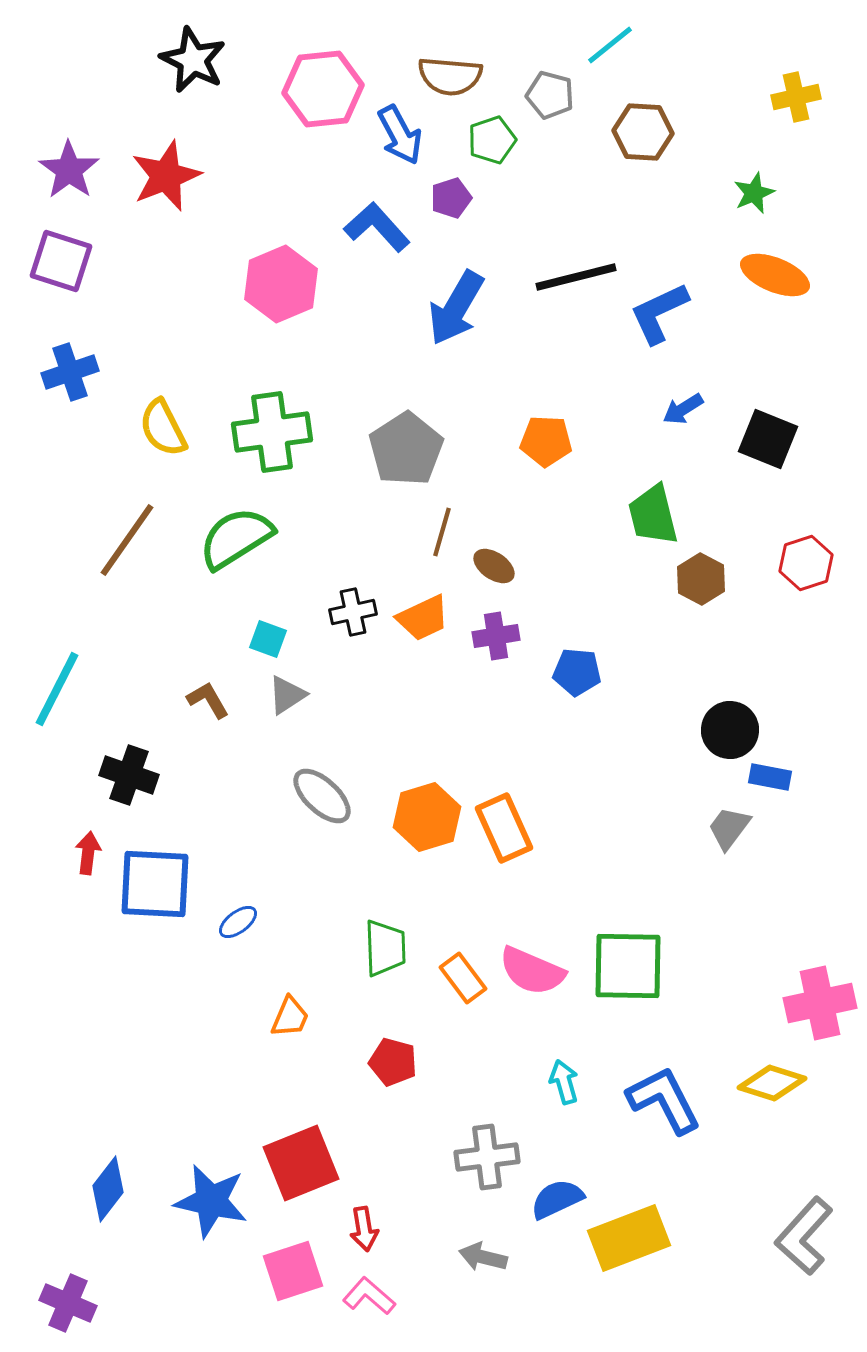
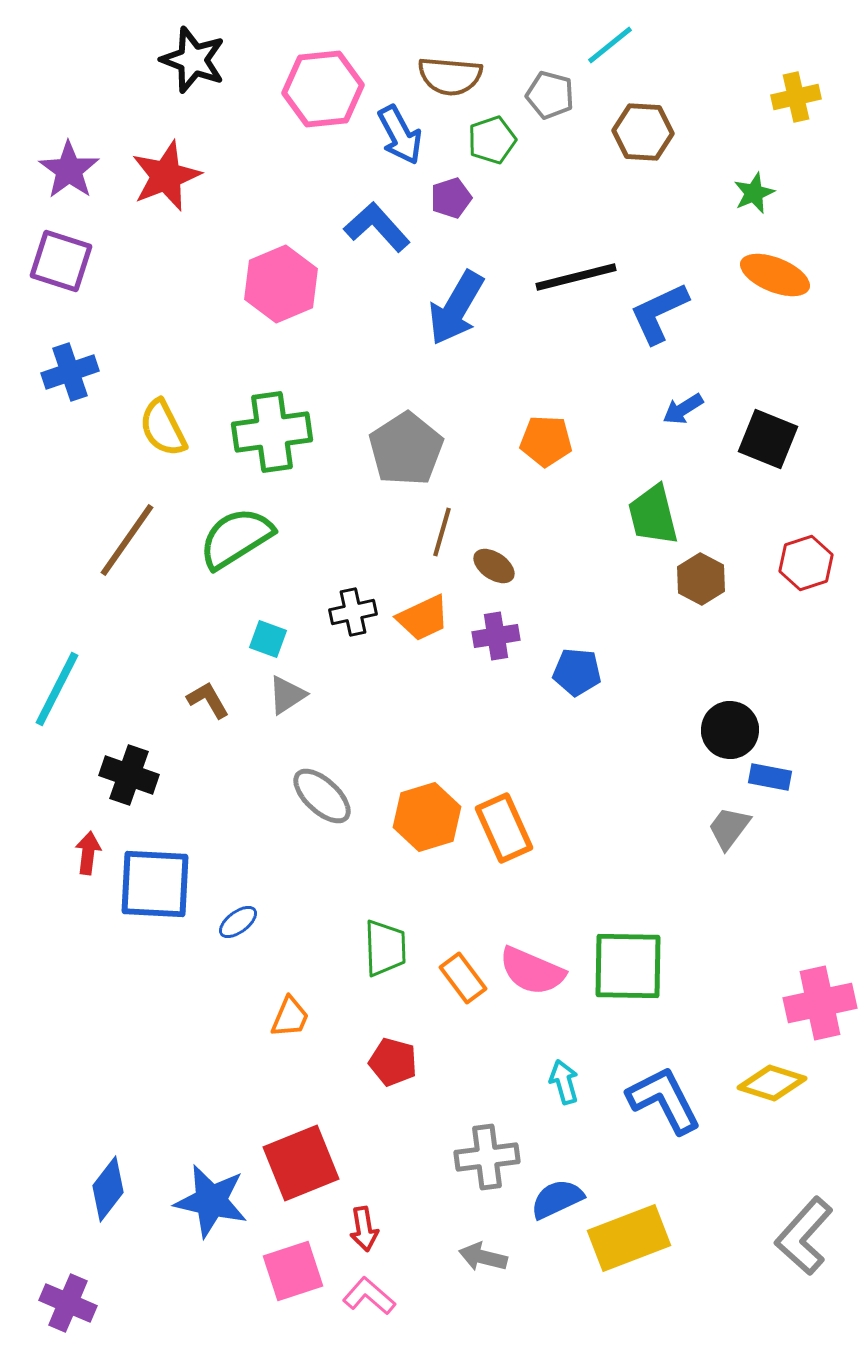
black star at (193, 60): rotated 6 degrees counterclockwise
